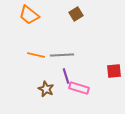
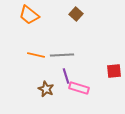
brown square: rotated 16 degrees counterclockwise
